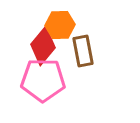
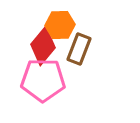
brown rectangle: moved 4 px left, 2 px up; rotated 32 degrees clockwise
